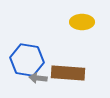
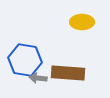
blue hexagon: moved 2 px left
